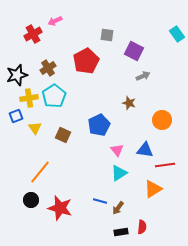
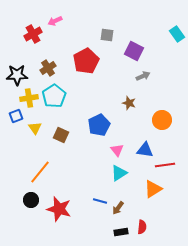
black star: rotated 15 degrees clockwise
brown square: moved 2 px left
red star: moved 1 px left, 1 px down
